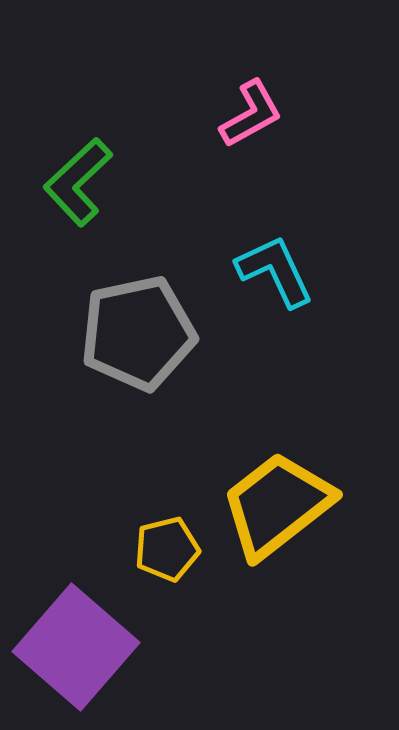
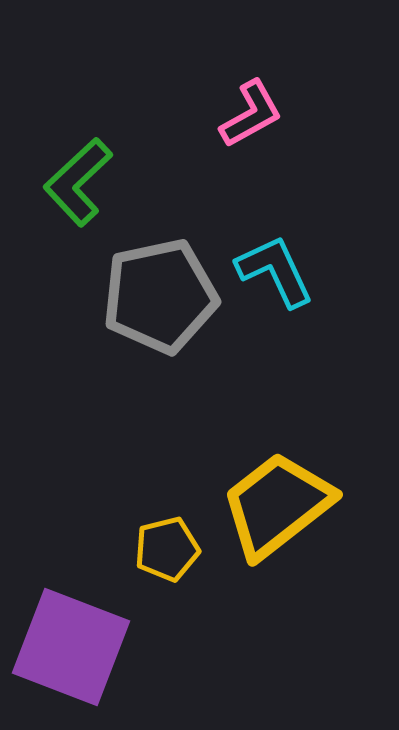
gray pentagon: moved 22 px right, 37 px up
purple square: moved 5 px left; rotated 20 degrees counterclockwise
